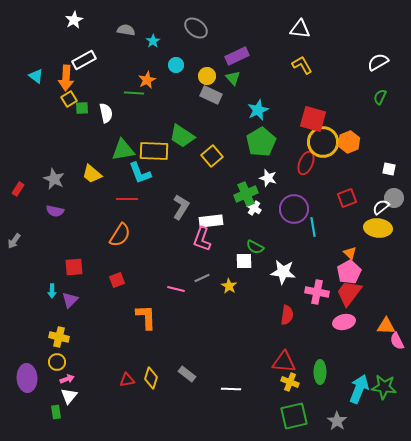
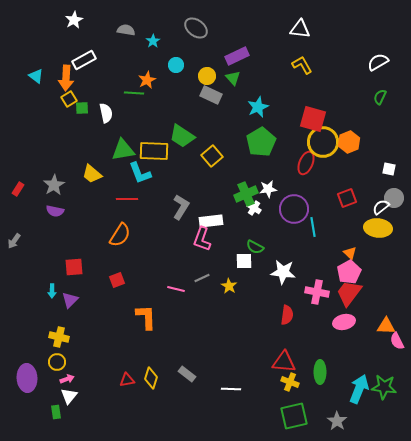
cyan star at (258, 110): moved 3 px up
white star at (268, 178): moved 11 px down; rotated 24 degrees counterclockwise
gray star at (54, 179): moved 6 px down; rotated 15 degrees clockwise
